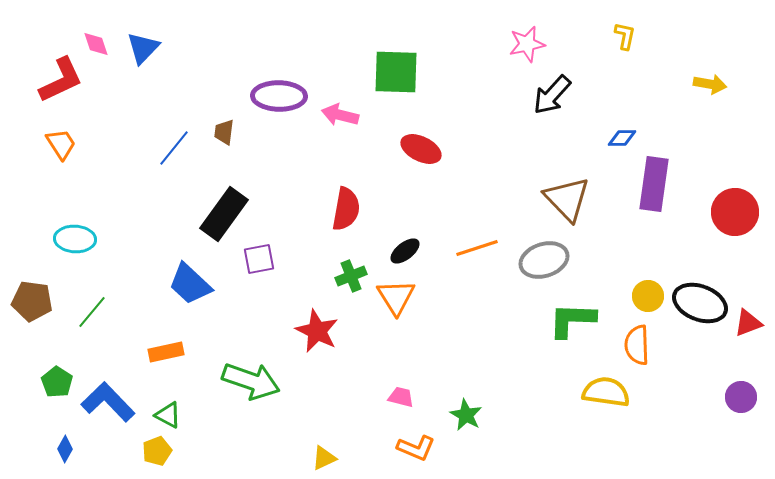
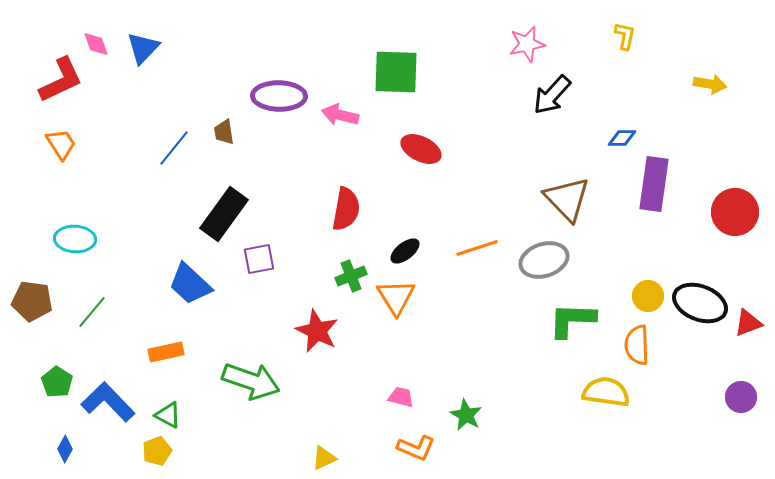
brown trapezoid at (224, 132): rotated 16 degrees counterclockwise
